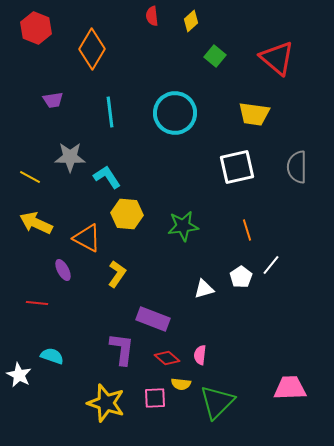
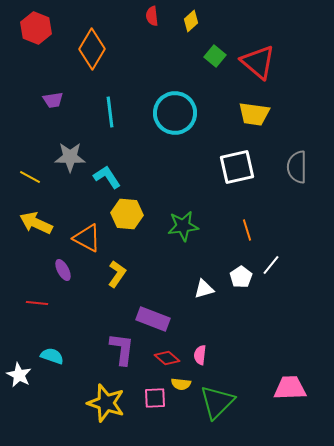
red triangle: moved 19 px left, 4 px down
